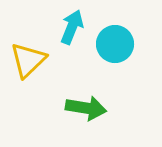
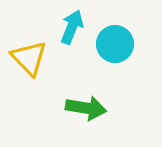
yellow triangle: moved 1 px right, 2 px up; rotated 30 degrees counterclockwise
